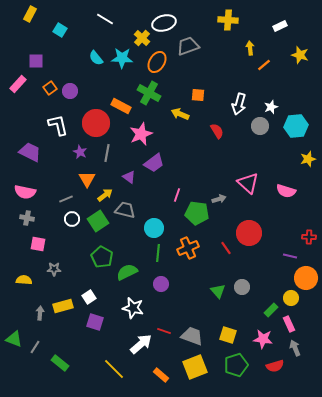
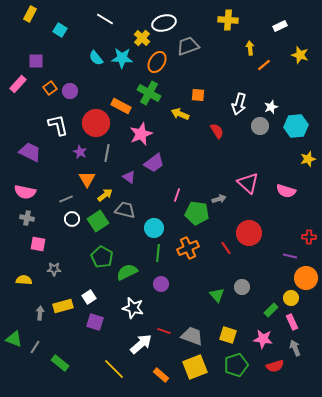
green triangle at (218, 291): moved 1 px left, 4 px down
pink rectangle at (289, 324): moved 3 px right, 2 px up
